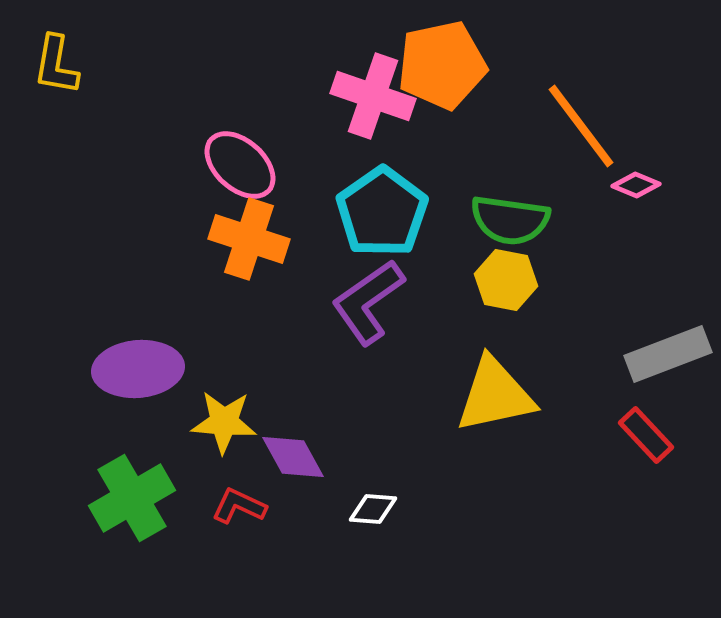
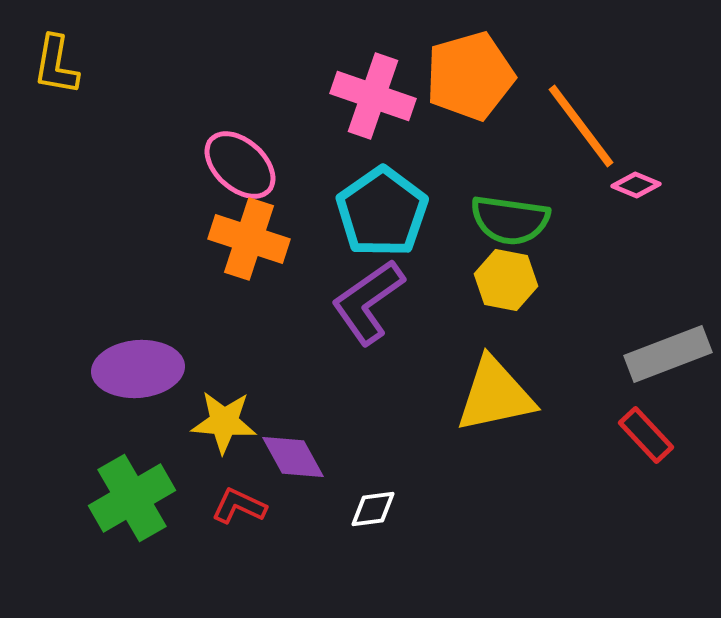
orange pentagon: moved 28 px right, 11 px down; rotated 4 degrees counterclockwise
white diamond: rotated 12 degrees counterclockwise
